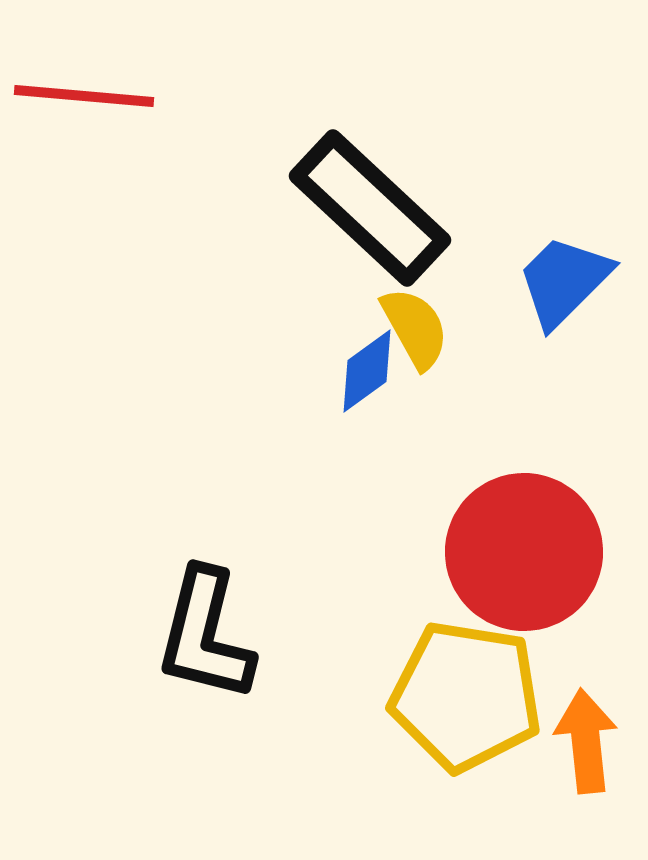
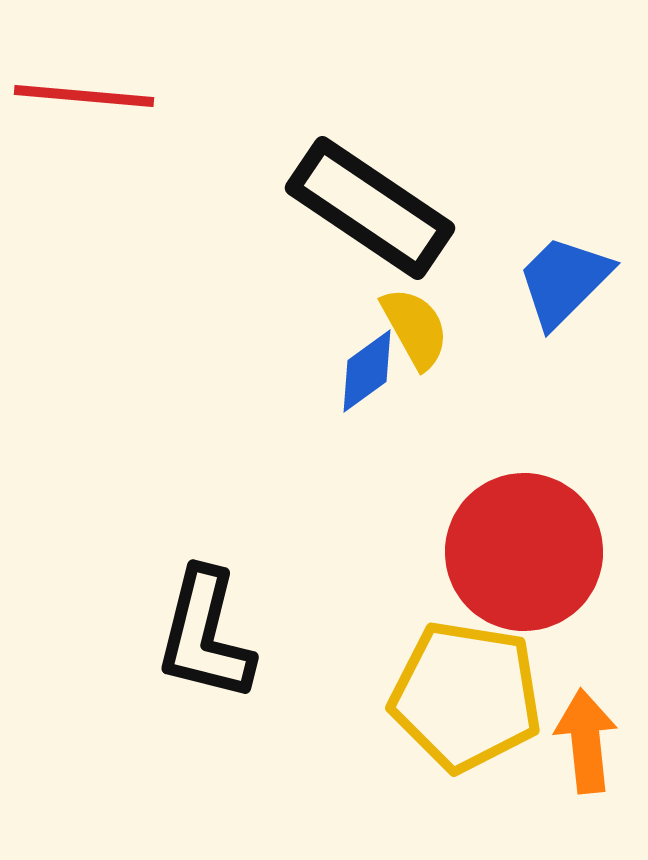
black rectangle: rotated 9 degrees counterclockwise
